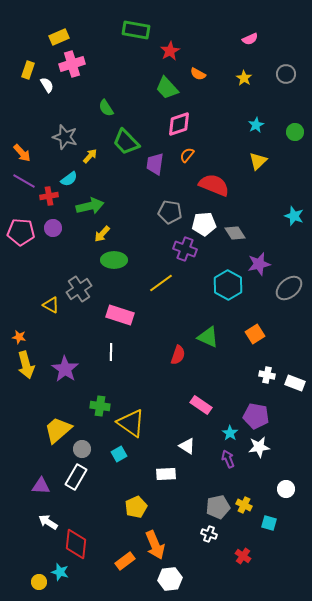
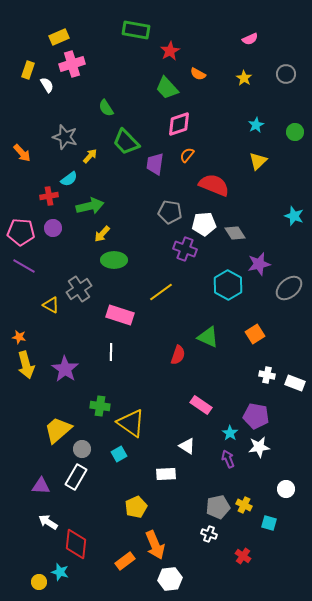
purple line at (24, 181): moved 85 px down
yellow line at (161, 283): moved 9 px down
